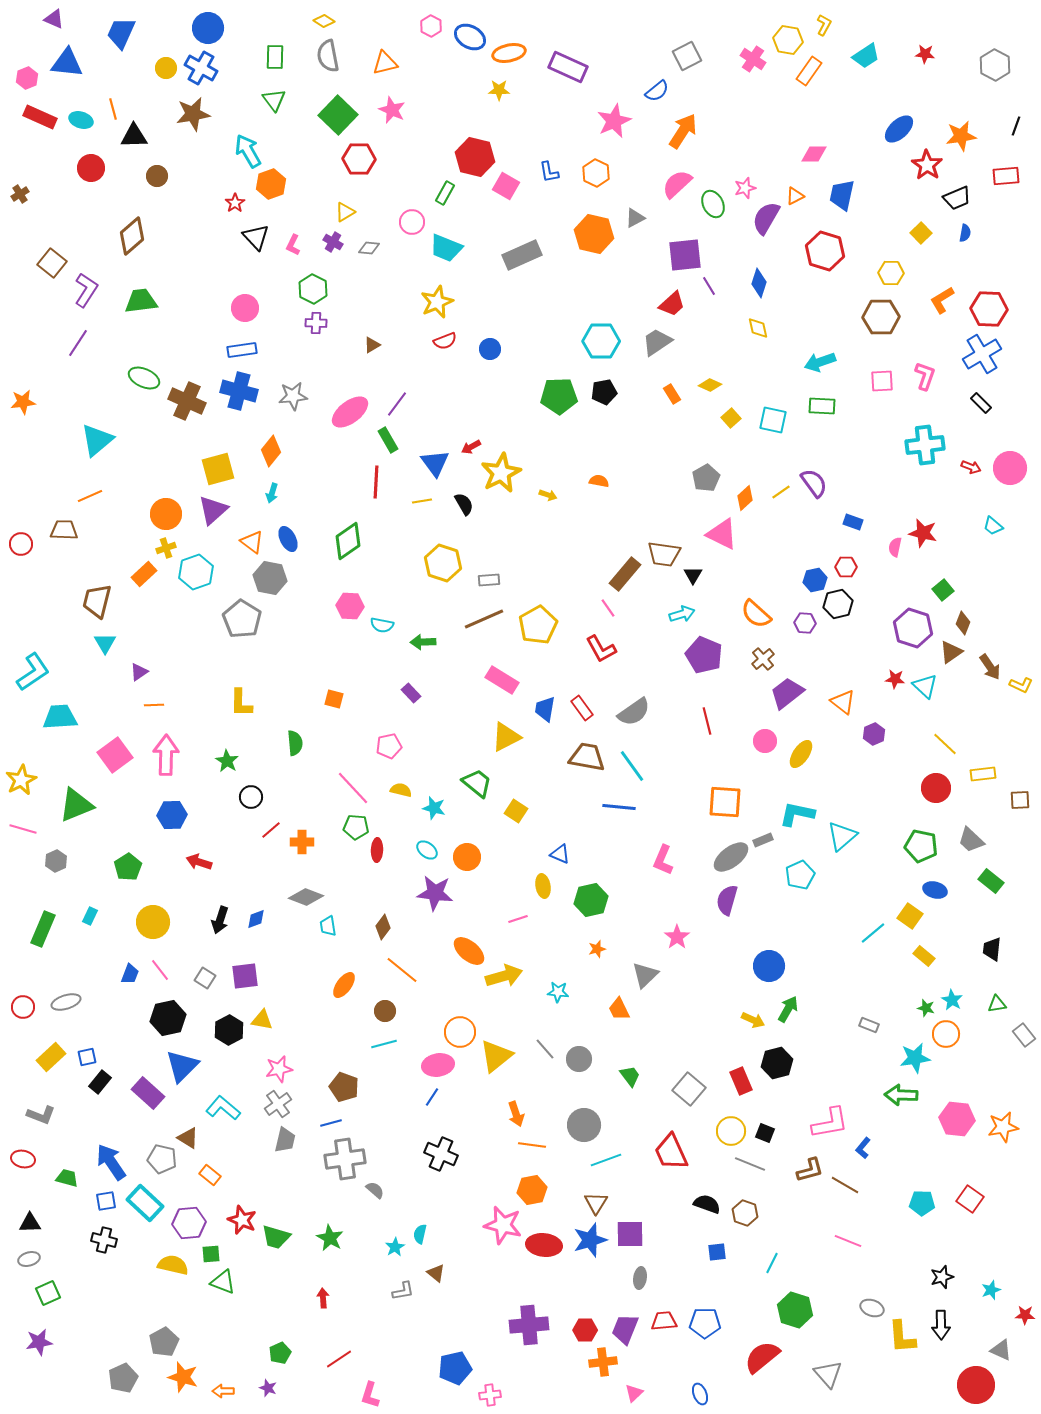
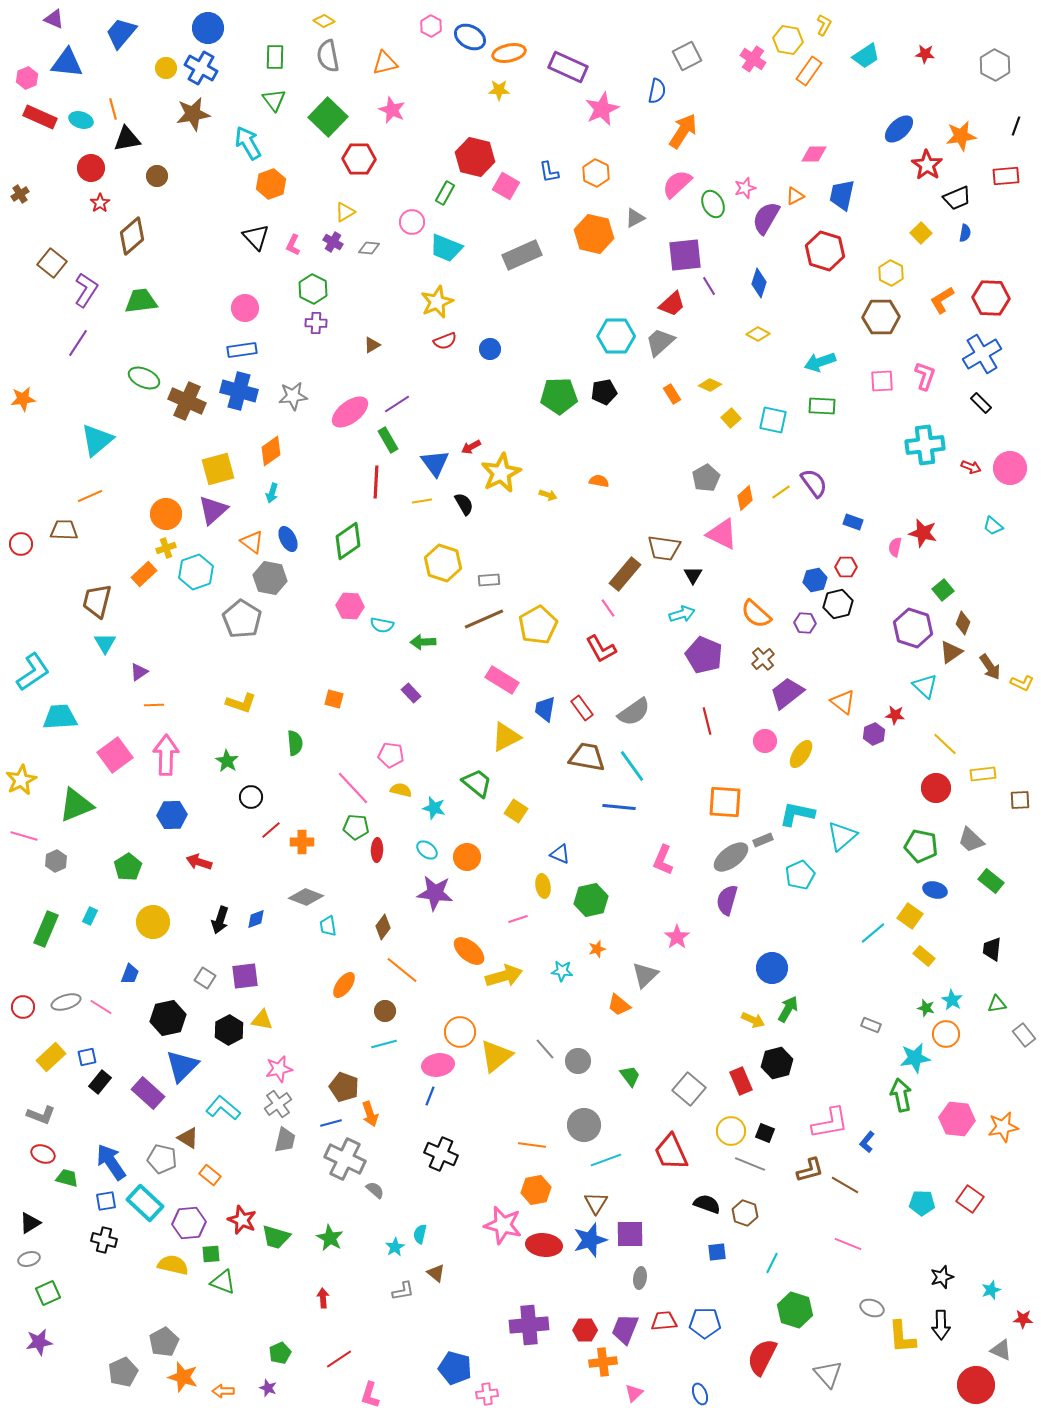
blue trapezoid at (121, 33): rotated 16 degrees clockwise
blue semicircle at (657, 91): rotated 40 degrees counterclockwise
green square at (338, 115): moved 10 px left, 2 px down
pink star at (614, 121): moved 12 px left, 12 px up
black triangle at (134, 136): moved 7 px left, 3 px down; rotated 8 degrees counterclockwise
cyan arrow at (248, 151): moved 8 px up
red star at (235, 203): moved 135 px left
yellow hexagon at (891, 273): rotated 25 degrees clockwise
red hexagon at (989, 309): moved 2 px right, 11 px up
yellow diamond at (758, 328): moved 6 px down; rotated 50 degrees counterclockwise
cyan hexagon at (601, 341): moved 15 px right, 5 px up
gray trapezoid at (657, 342): moved 3 px right; rotated 8 degrees counterclockwise
orange star at (23, 402): moved 3 px up
purple line at (397, 404): rotated 20 degrees clockwise
orange diamond at (271, 451): rotated 16 degrees clockwise
brown trapezoid at (664, 554): moved 6 px up
red star at (895, 679): moved 36 px down
yellow L-shape at (1021, 685): moved 1 px right, 2 px up
yellow L-shape at (241, 703): rotated 72 degrees counterclockwise
pink pentagon at (389, 746): moved 2 px right, 9 px down; rotated 20 degrees clockwise
pink line at (23, 829): moved 1 px right, 7 px down
green rectangle at (43, 929): moved 3 px right
blue circle at (769, 966): moved 3 px right, 2 px down
pink line at (160, 970): moved 59 px left, 37 px down; rotated 20 degrees counterclockwise
cyan star at (558, 992): moved 4 px right, 21 px up
orange trapezoid at (619, 1009): moved 4 px up; rotated 25 degrees counterclockwise
gray rectangle at (869, 1025): moved 2 px right
gray circle at (579, 1059): moved 1 px left, 2 px down
green arrow at (901, 1095): rotated 76 degrees clockwise
blue line at (432, 1097): moved 2 px left, 1 px up; rotated 12 degrees counterclockwise
orange arrow at (516, 1114): moved 146 px left
blue L-shape at (863, 1148): moved 4 px right, 6 px up
red ellipse at (23, 1159): moved 20 px right, 5 px up; rotated 10 degrees clockwise
gray cross at (345, 1159): rotated 33 degrees clockwise
orange hexagon at (532, 1190): moved 4 px right
black triangle at (30, 1223): rotated 30 degrees counterclockwise
pink line at (848, 1241): moved 3 px down
red star at (1025, 1315): moved 2 px left, 4 px down
red semicircle at (762, 1357): rotated 24 degrees counterclockwise
blue pentagon at (455, 1368): rotated 28 degrees clockwise
gray pentagon at (123, 1378): moved 6 px up
pink cross at (490, 1395): moved 3 px left, 1 px up
